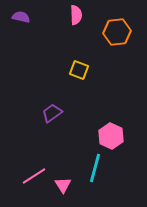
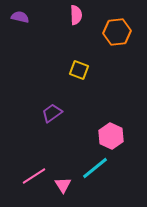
purple semicircle: moved 1 px left
cyan line: rotated 36 degrees clockwise
